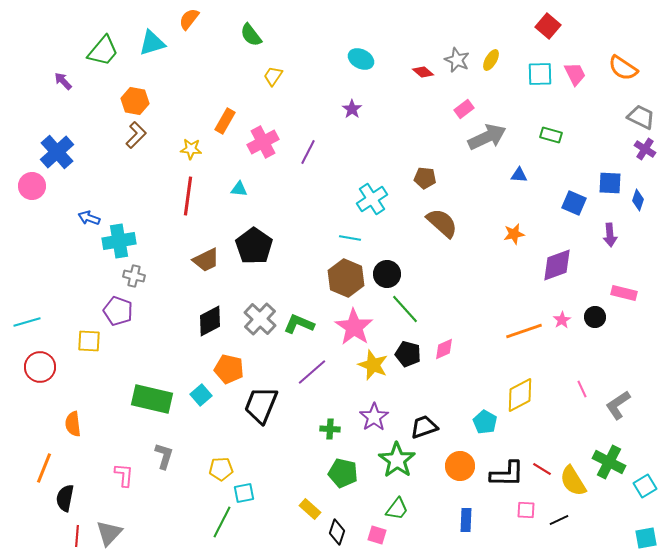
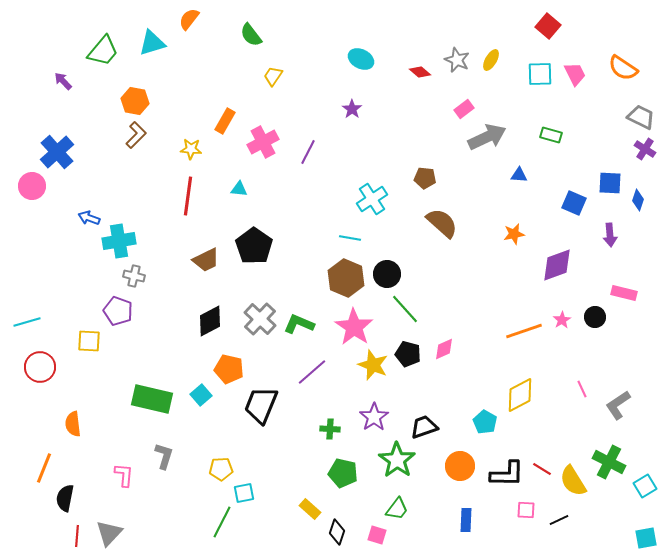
red diamond at (423, 72): moved 3 px left
